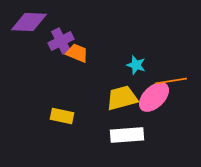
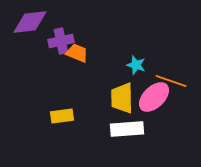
purple diamond: moved 1 px right; rotated 9 degrees counterclockwise
purple cross: rotated 15 degrees clockwise
orange line: rotated 28 degrees clockwise
yellow trapezoid: rotated 76 degrees counterclockwise
yellow rectangle: rotated 20 degrees counterclockwise
white rectangle: moved 6 px up
